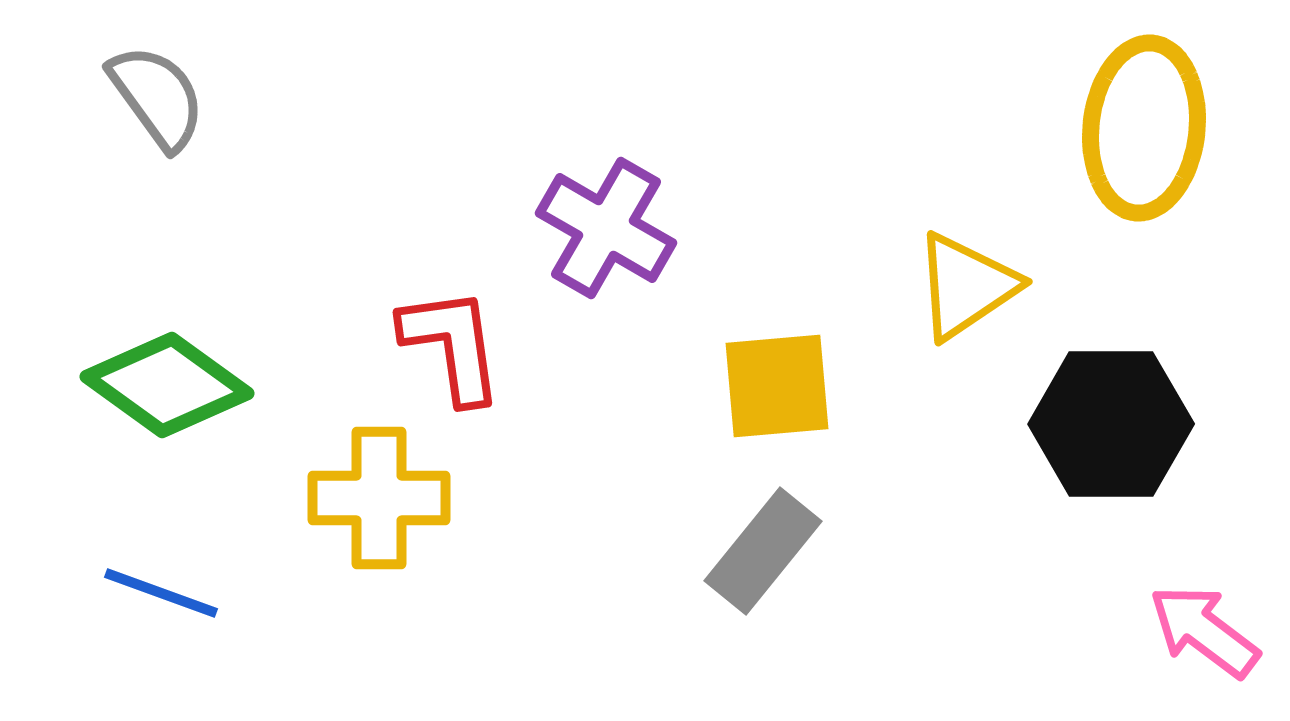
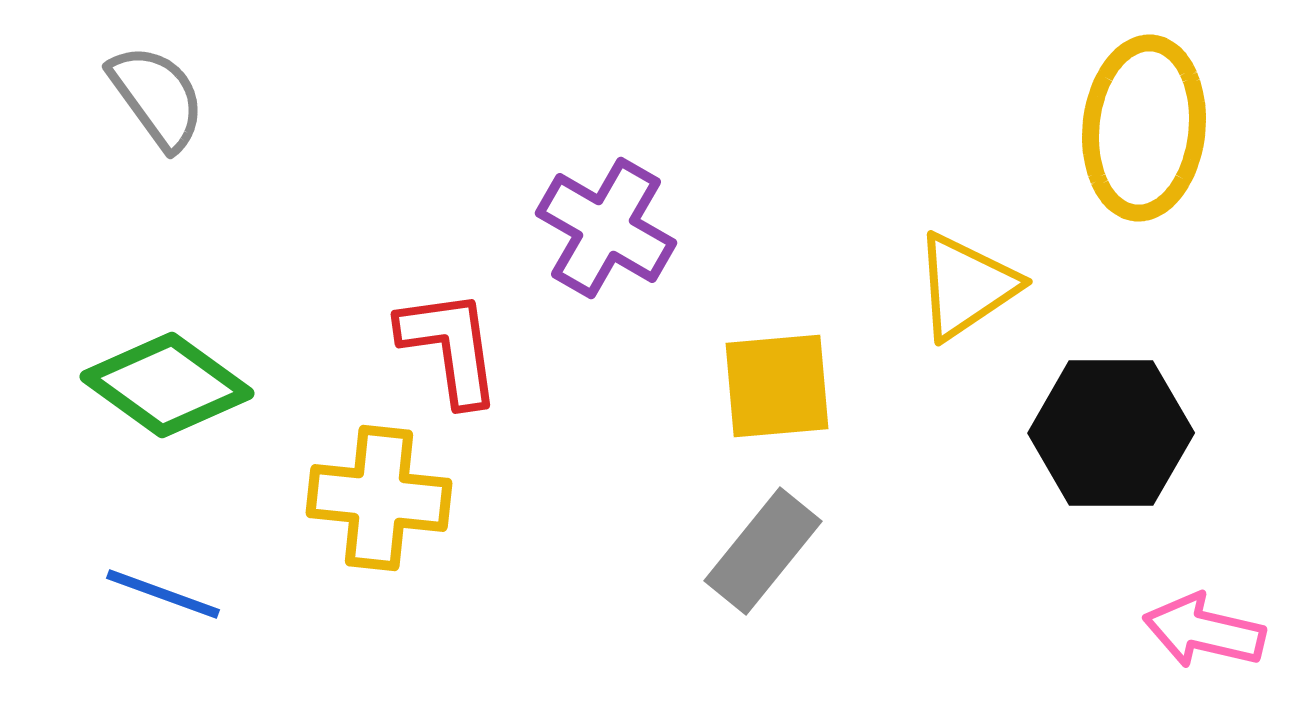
red L-shape: moved 2 px left, 2 px down
black hexagon: moved 9 px down
yellow cross: rotated 6 degrees clockwise
blue line: moved 2 px right, 1 px down
pink arrow: rotated 24 degrees counterclockwise
